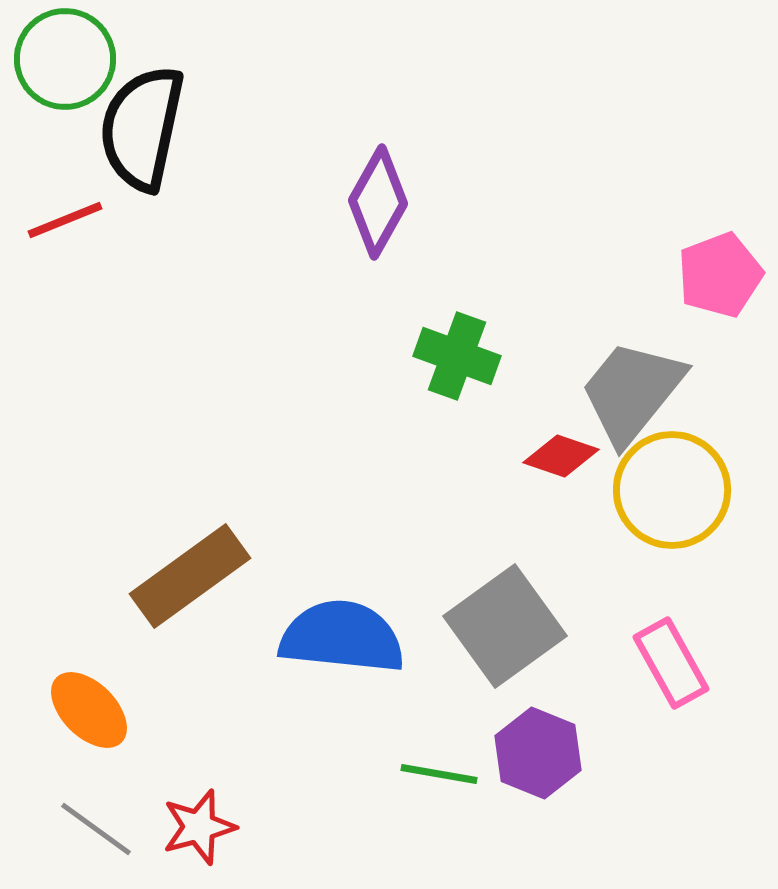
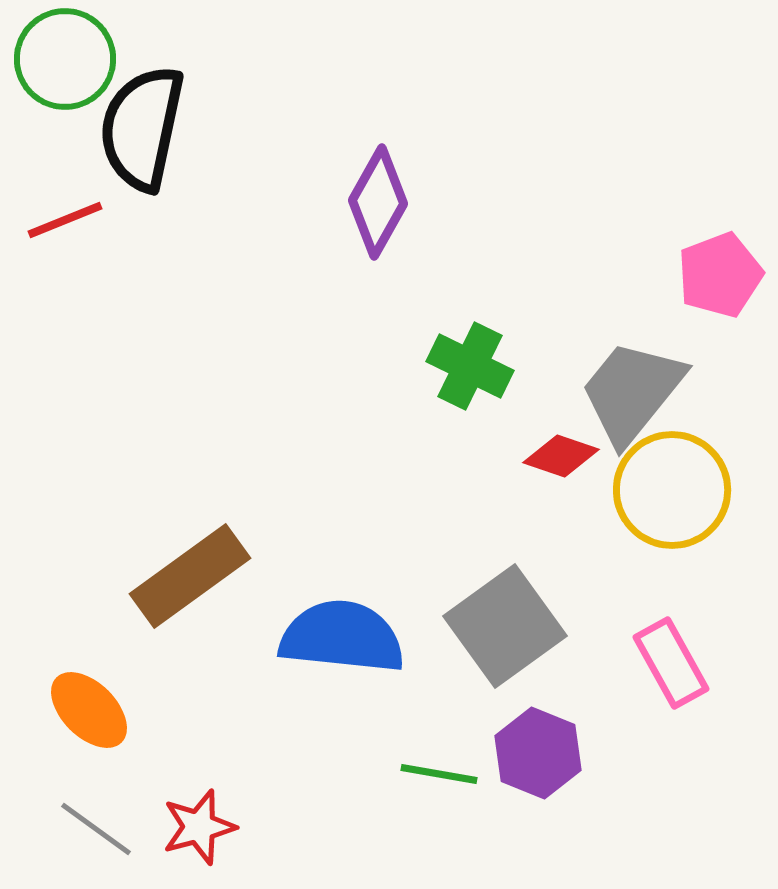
green cross: moved 13 px right, 10 px down; rotated 6 degrees clockwise
